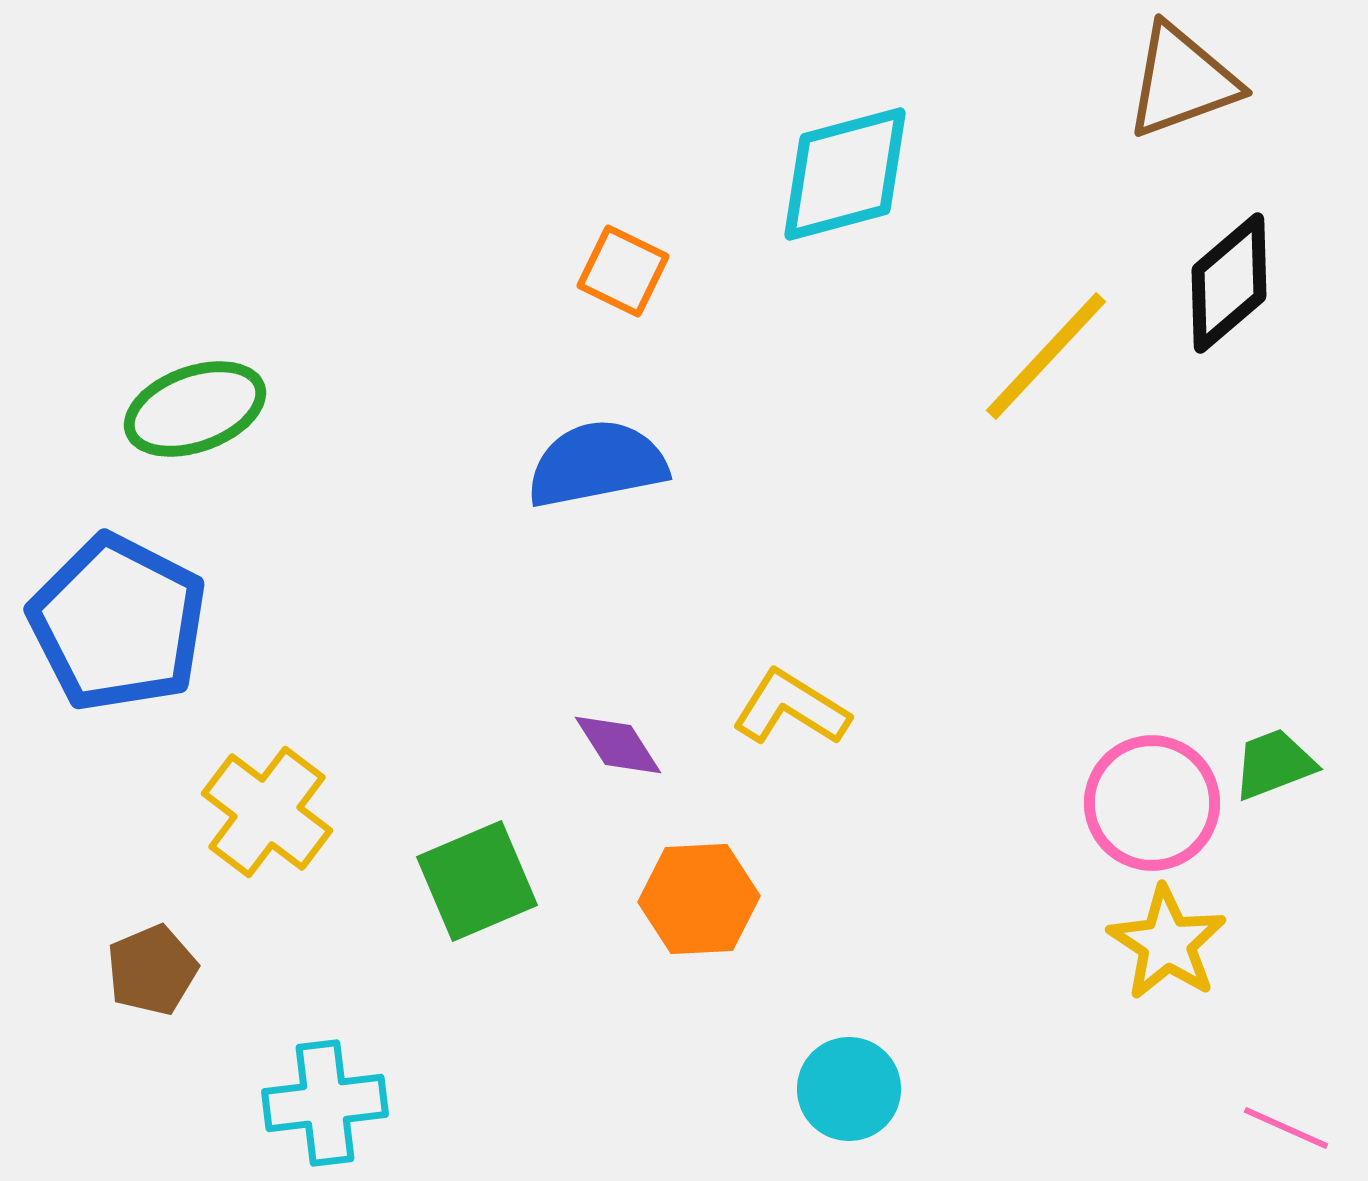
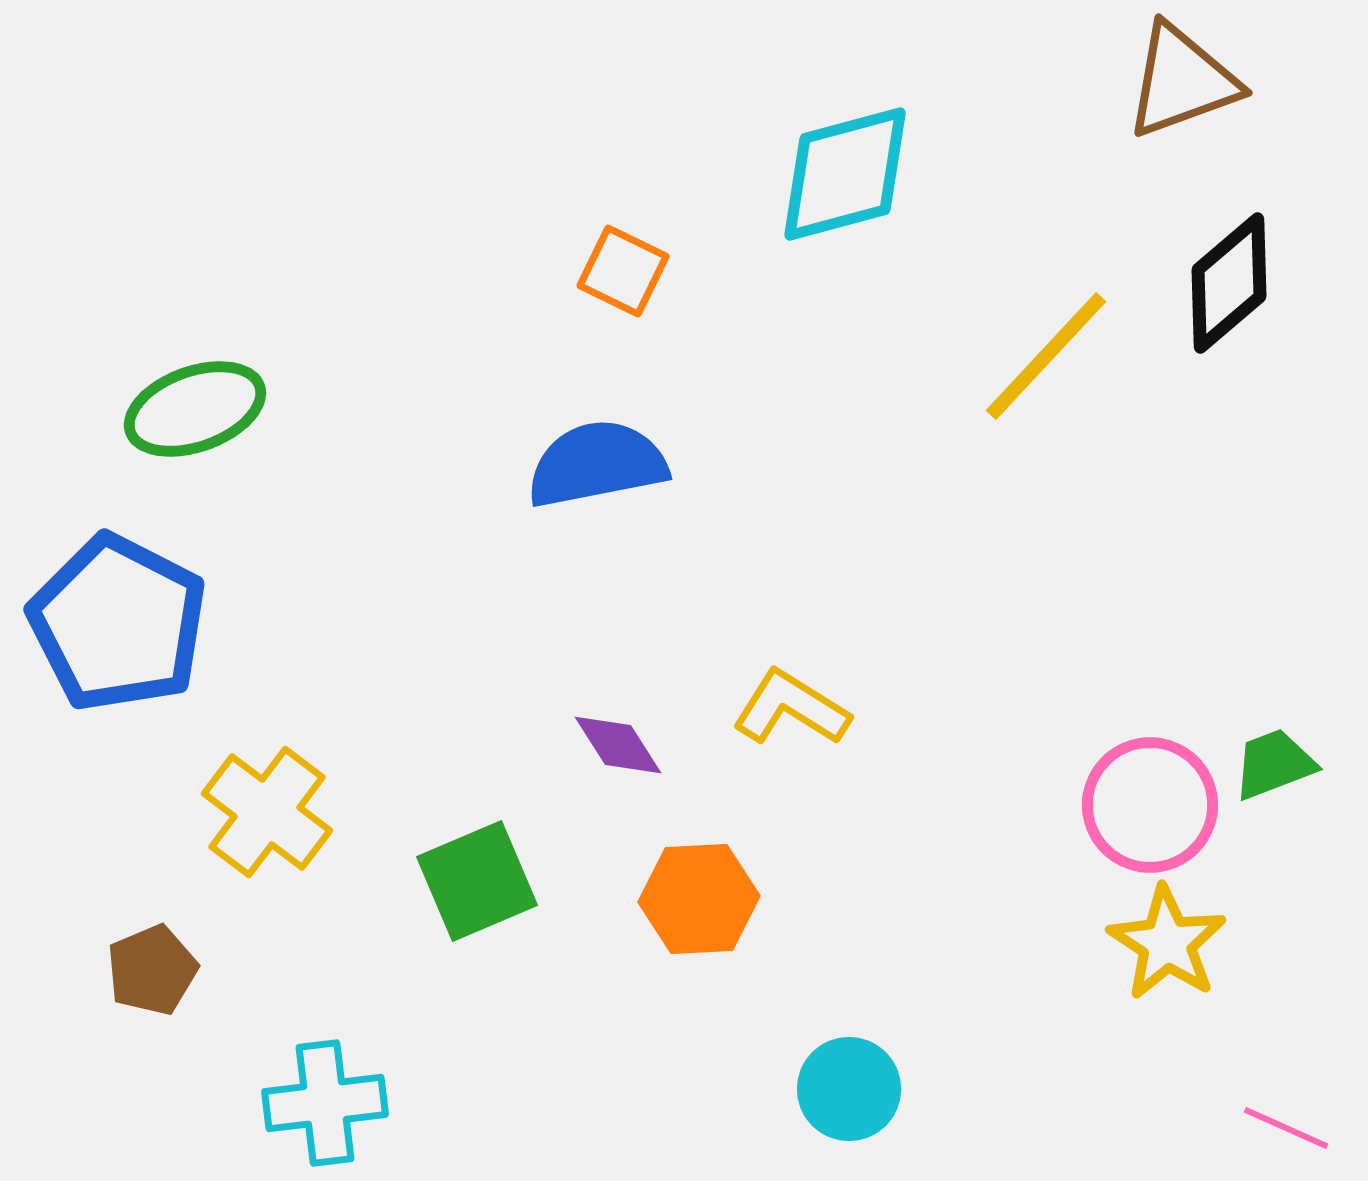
pink circle: moved 2 px left, 2 px down
